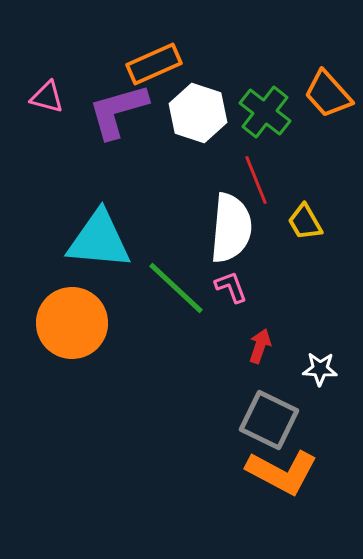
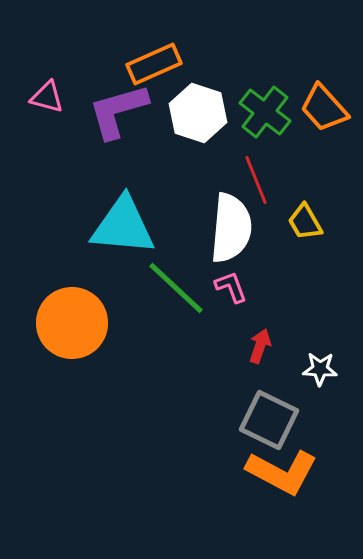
orange trapezoid: moved 4 px left, 14 px down
cyan triangle: moved 24 px right, 14 px up
